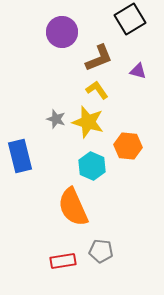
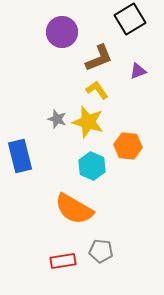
purple triangle: rotated 36 degrees counterclockwise
gray star: moved 1 px right
orange semicircle: moved 1 px right, 2 px down; rotated 36 degrees counterclockwise
